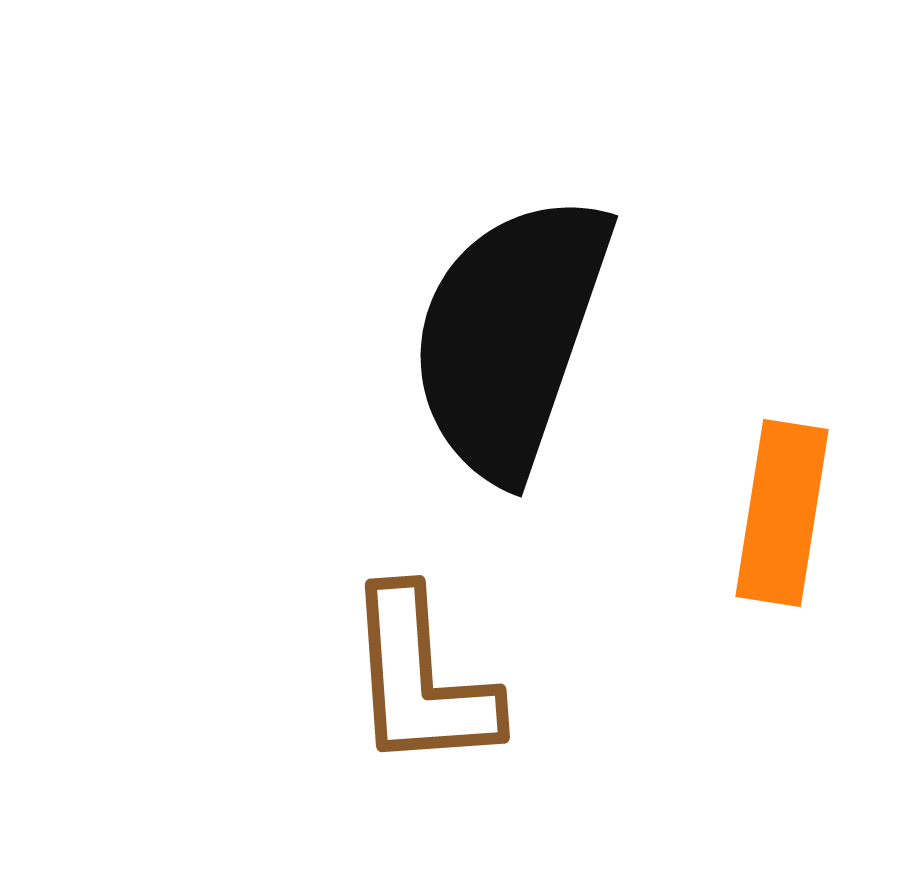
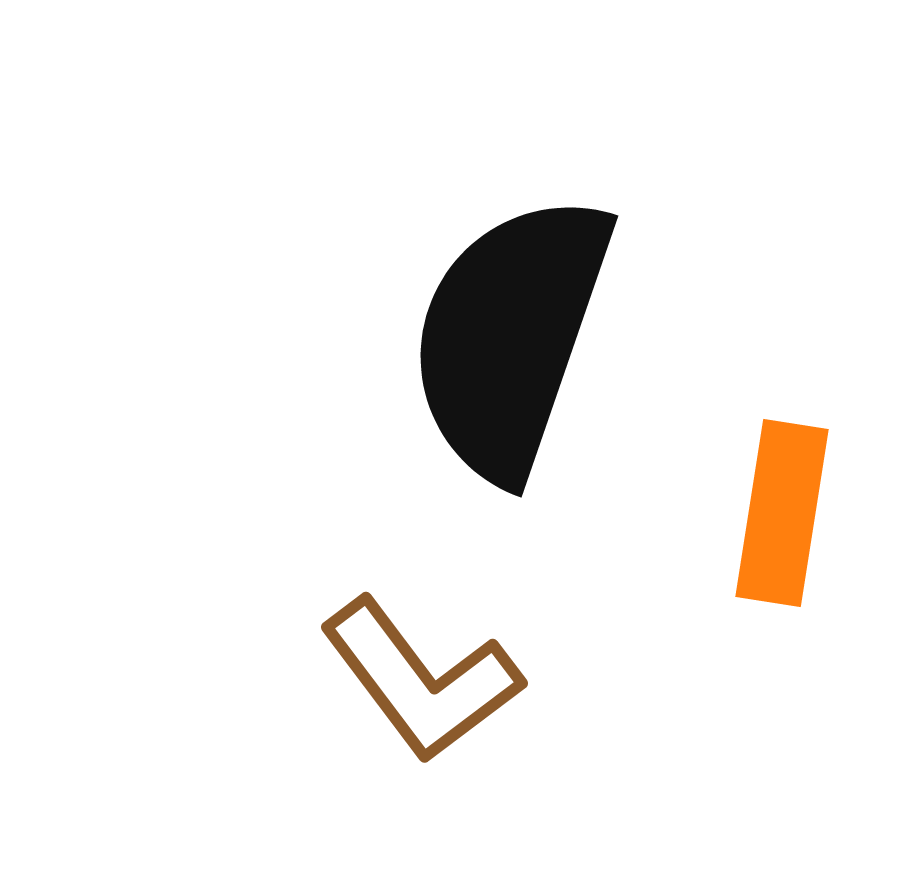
brown L-shape: rotated 33 degrees counterclockwise
